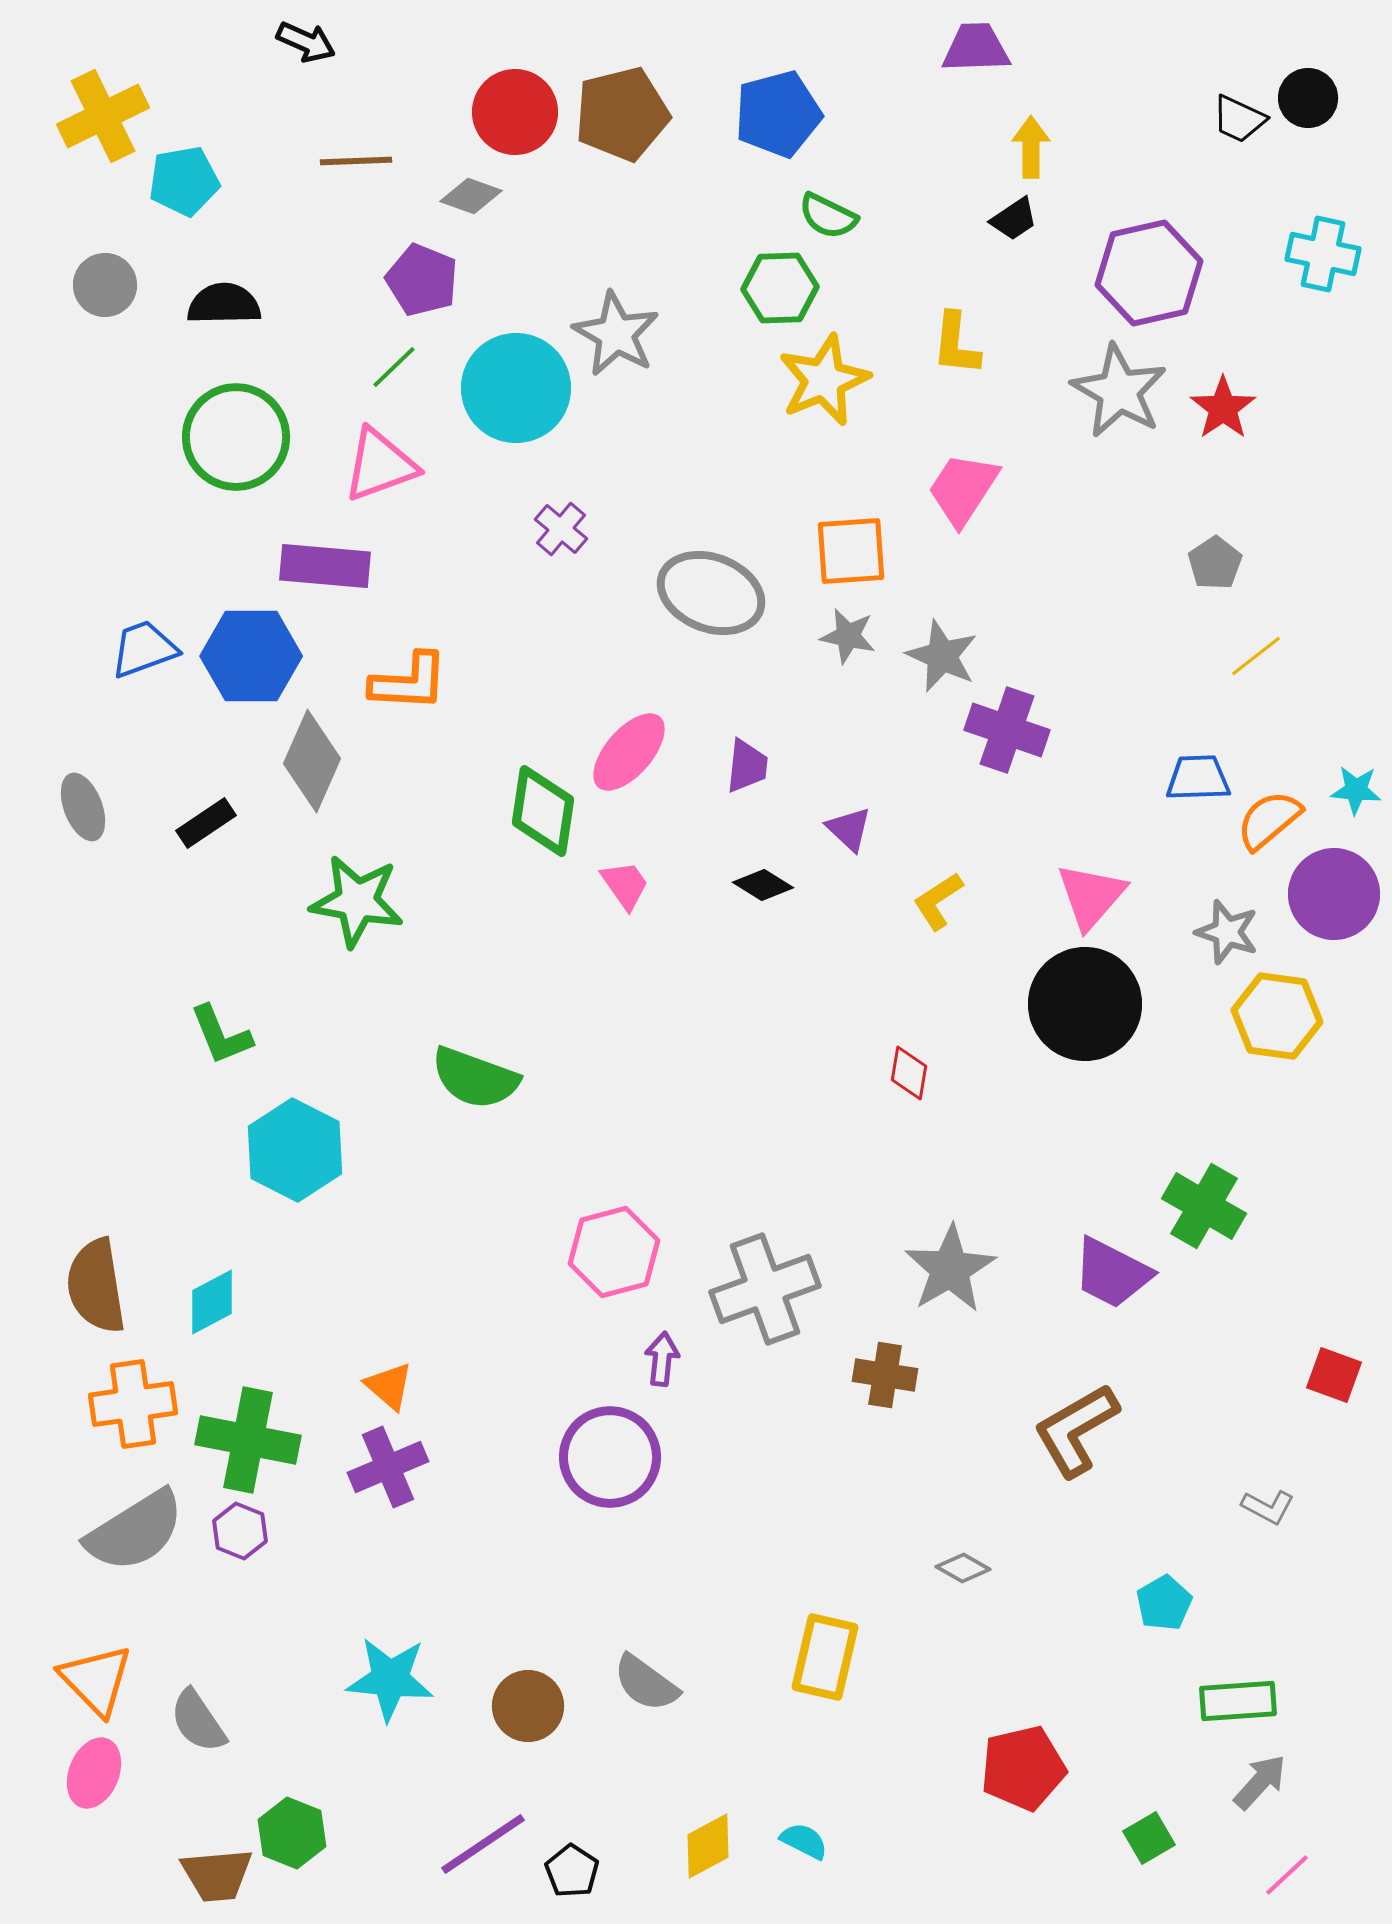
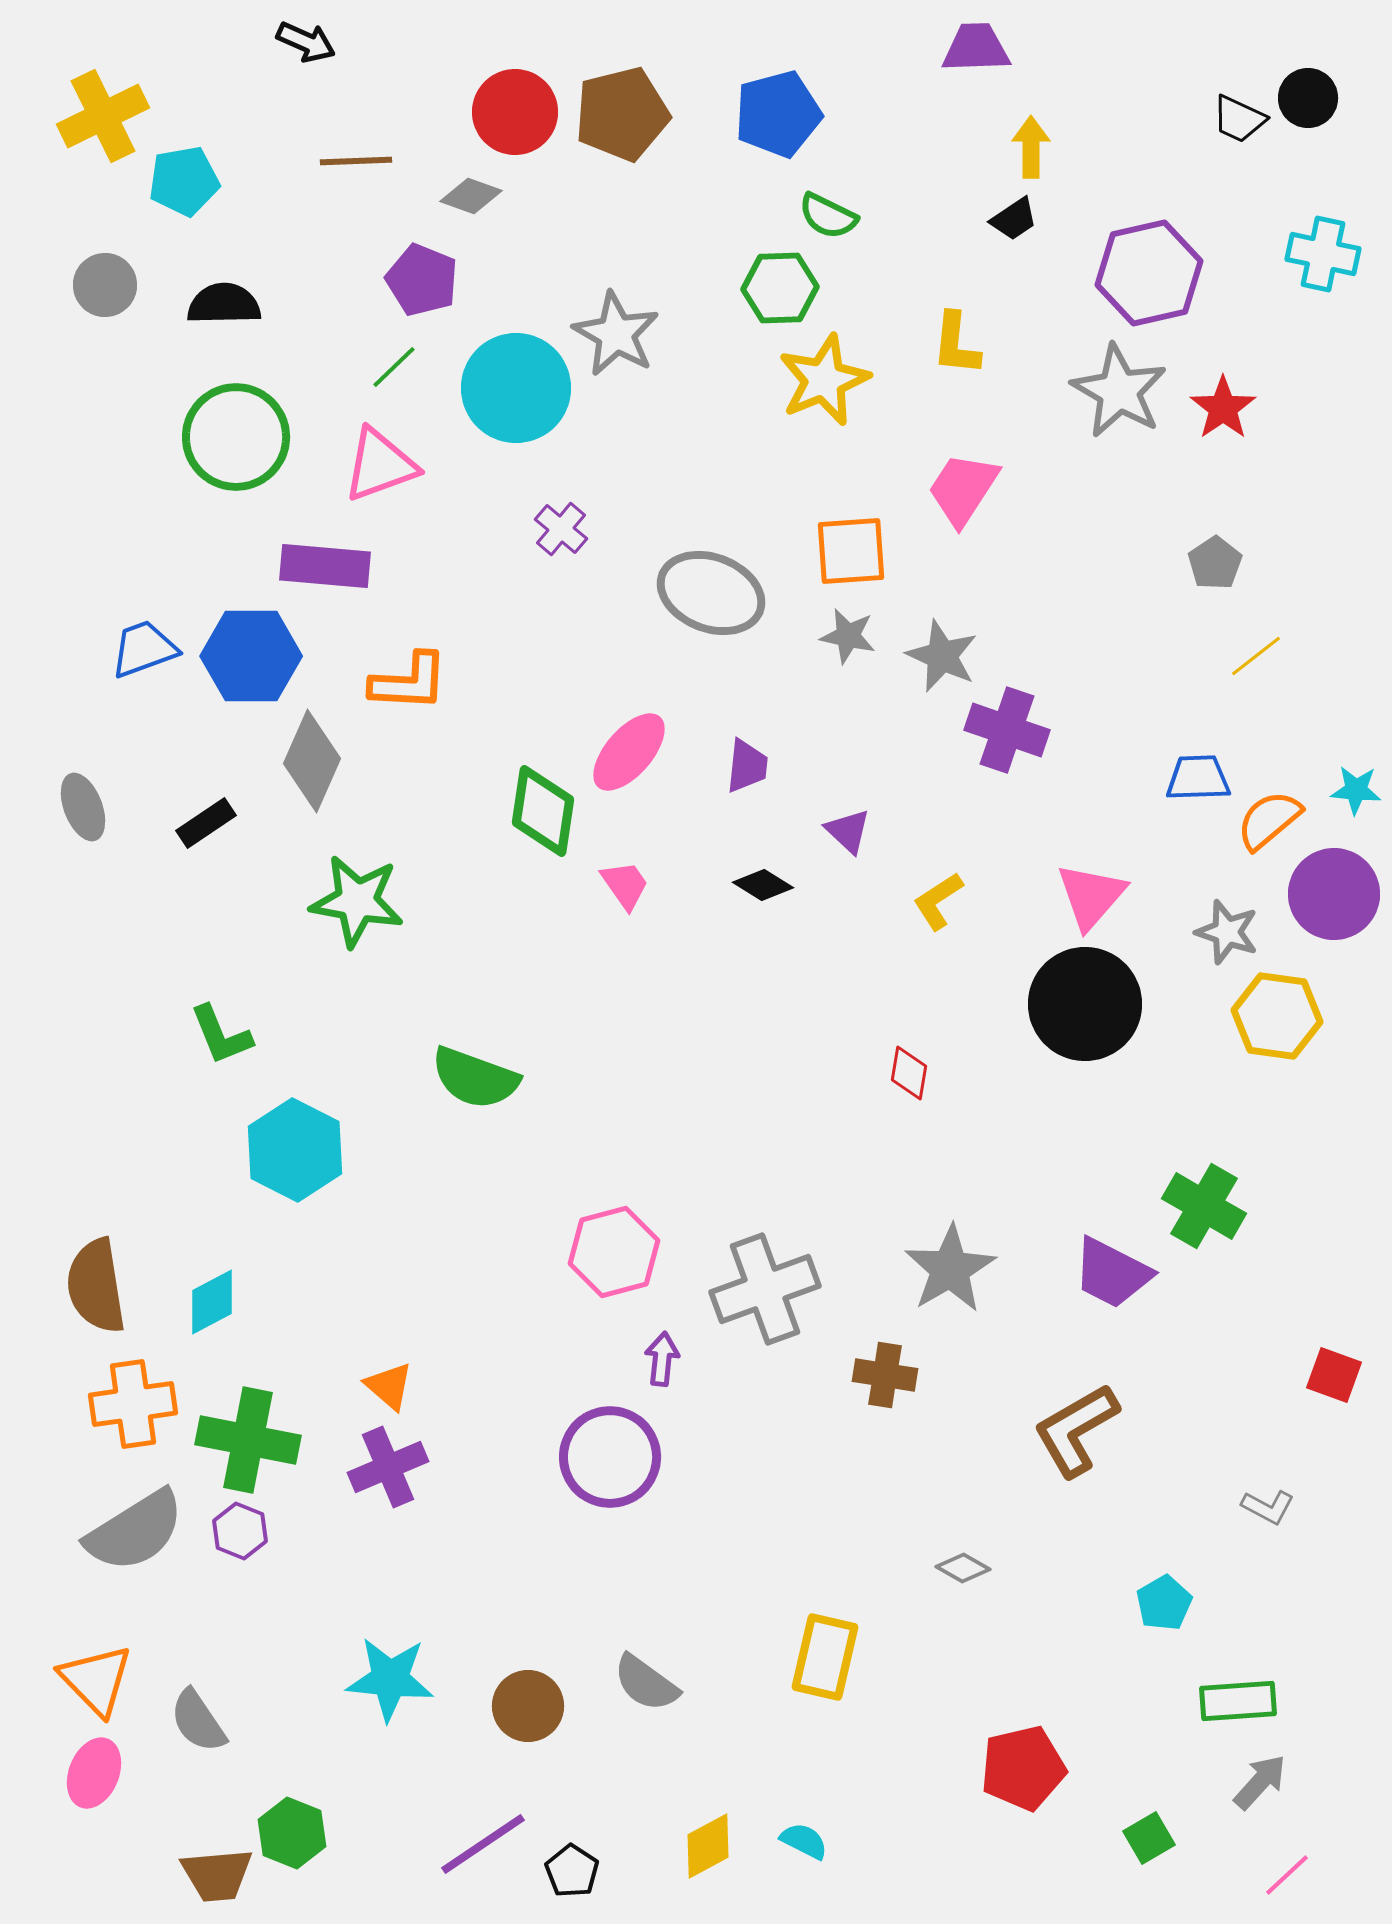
purple triangle at (849, 829): moved 1 px left, 2 px down
